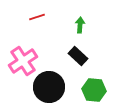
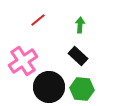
red line: moved 1 px right, 3 px down; rotated 21 degrees counterclockwise
green hexagon: moved 12 px left, 1 px up
